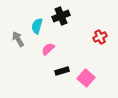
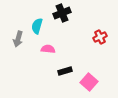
black cross: moved 1 px right, 3 px up
gray arrow: rotated 133 degrees counterclockwise
pink semicircle: rotated 48 degrees clockwise
black rectangle: moved 3 px right
pink square: moved 3 px right, 4 px down
